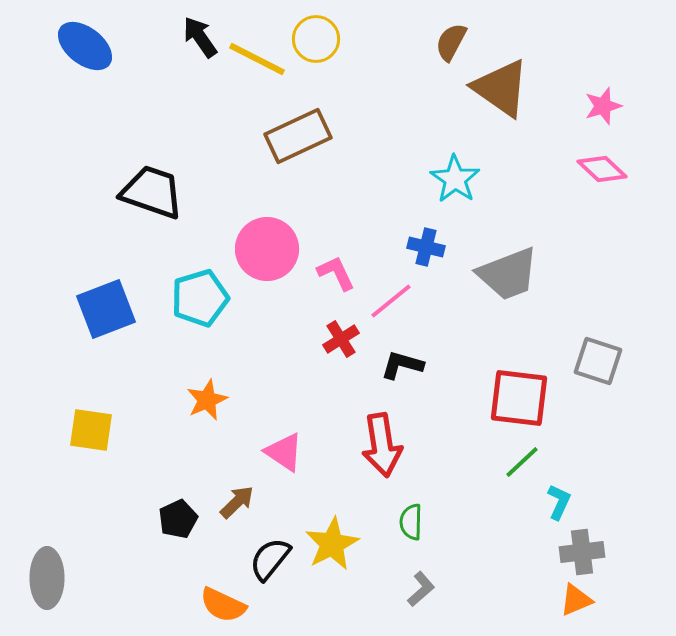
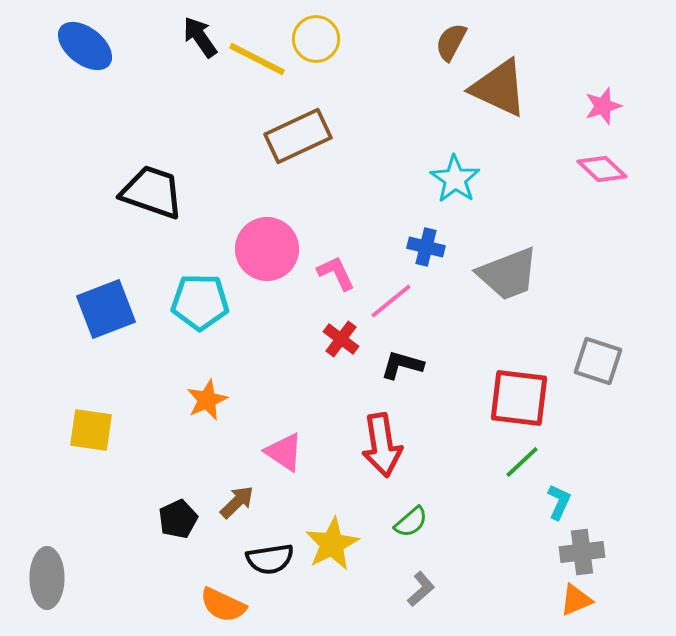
brown triangle: moved 2 px left; rotated 10 degrees counterclockwise
cyan pentagon: moved 4 px down; rotated 18 degrees clockwise
red cross: rotated 21 degrees counterclockwise
green semicircle: rotated 132 degrees counterclockwise
black semicircle: rotated 138 degrees counterclockwise
